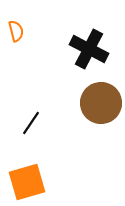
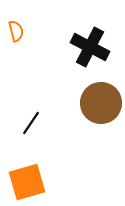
black cross: moved 1 px right, 2 px up
